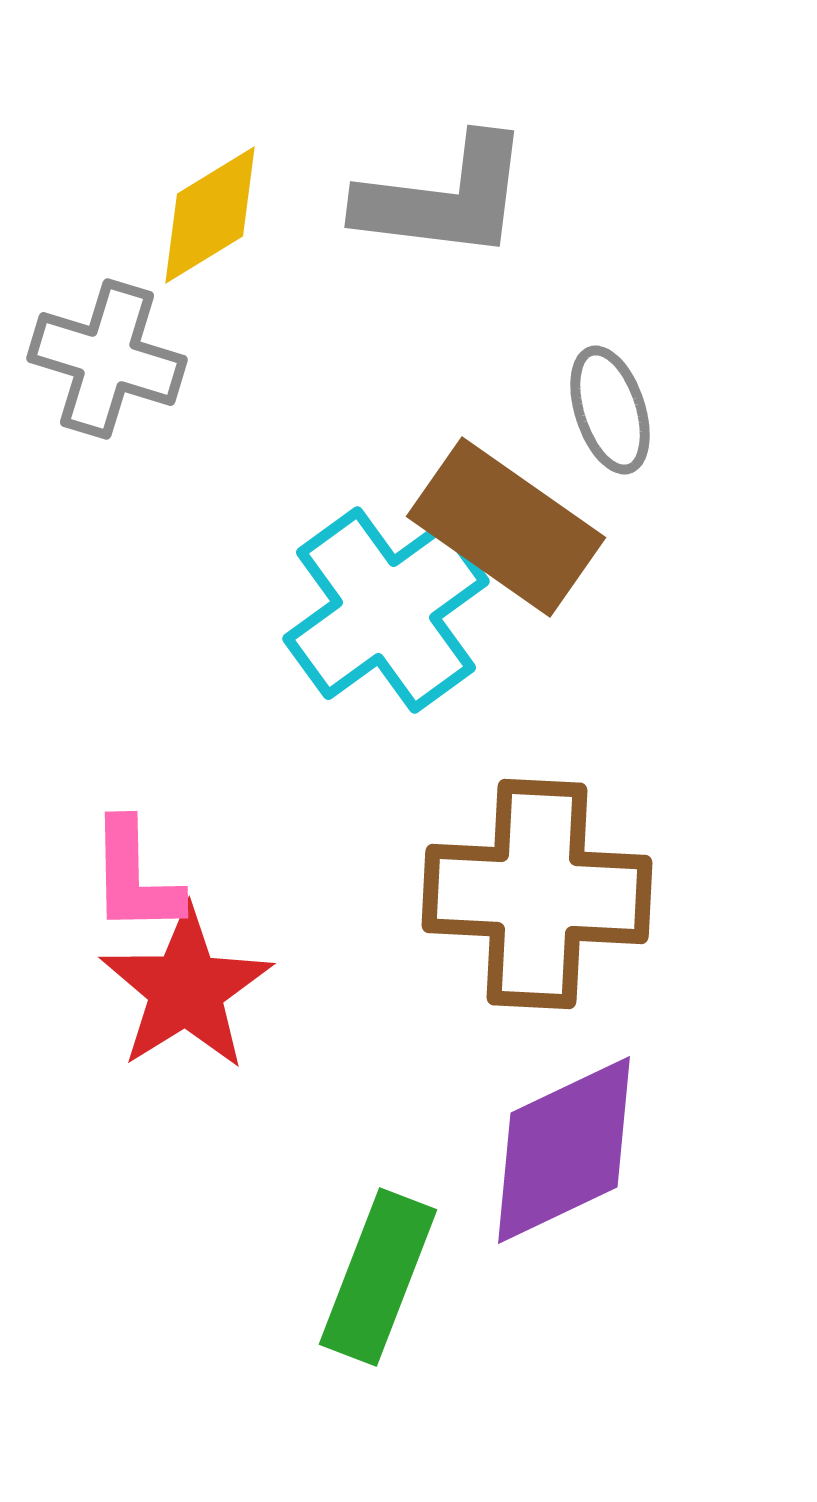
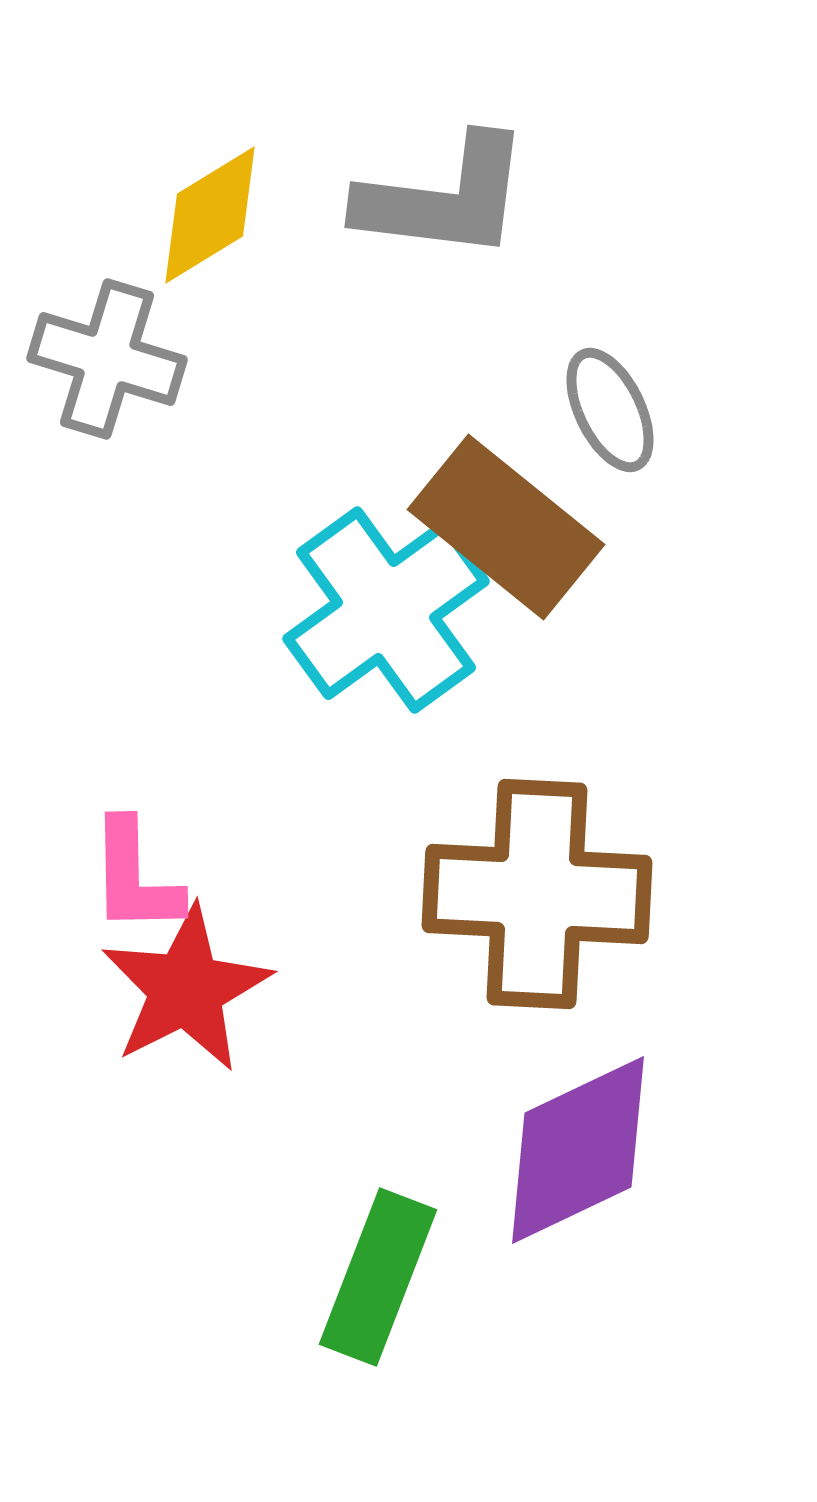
gray ellipse: rotated 8 degrees counterclockwise
brown rectangle: rotated 4 degrees clockwise
red star: rotated 5 degrees clockwise
purple diamond: moved 14 px right
